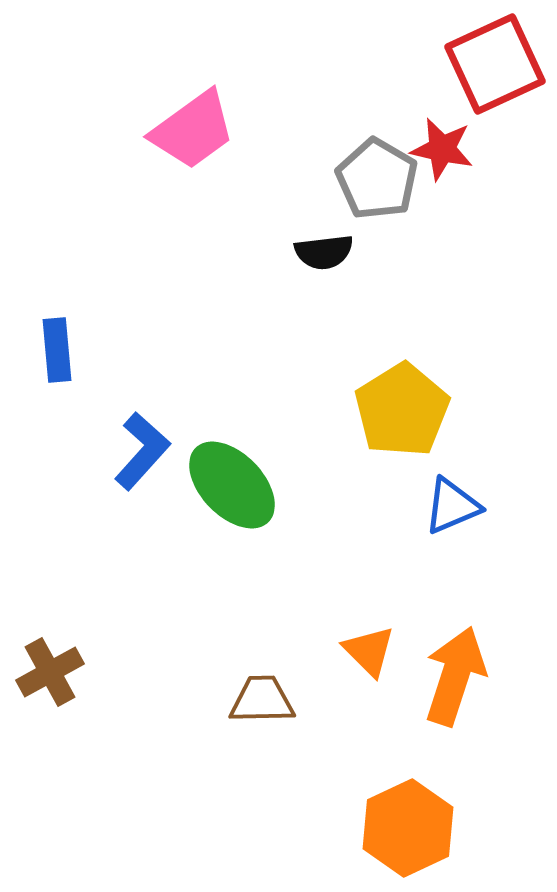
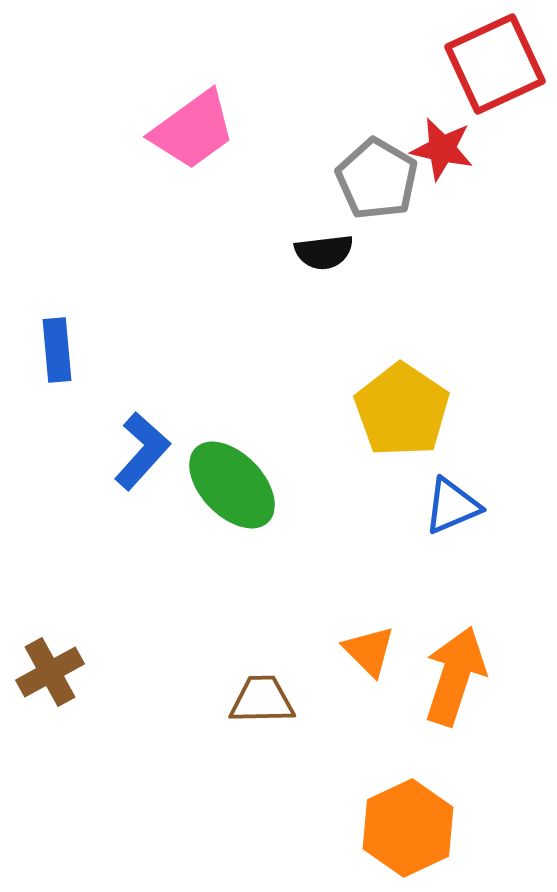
yellow pentagon: rotated 6 degrees counterclockwise
